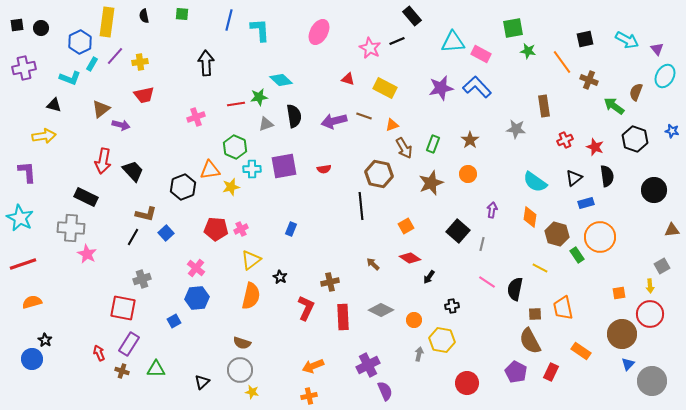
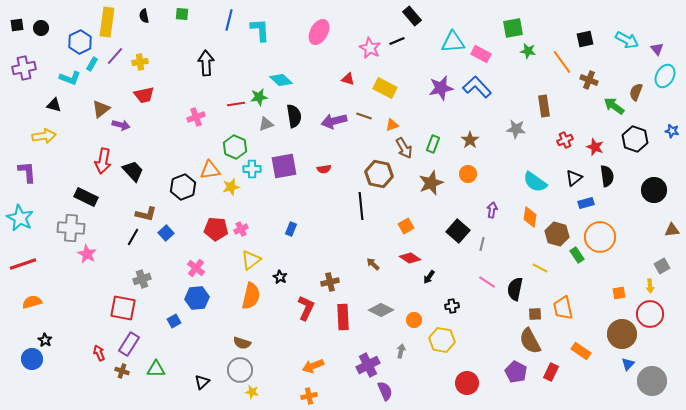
gray arrow at (419, 354): moved 18 px left, 3 px up
